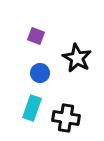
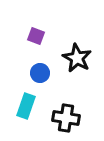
cyan rectangle: moved 6 px left, 2 px up
